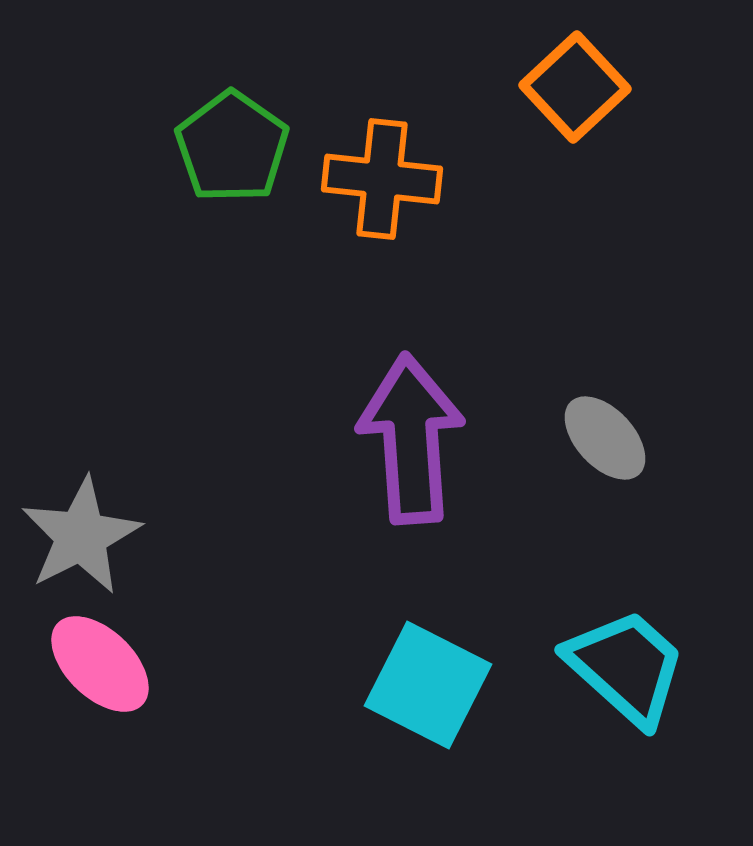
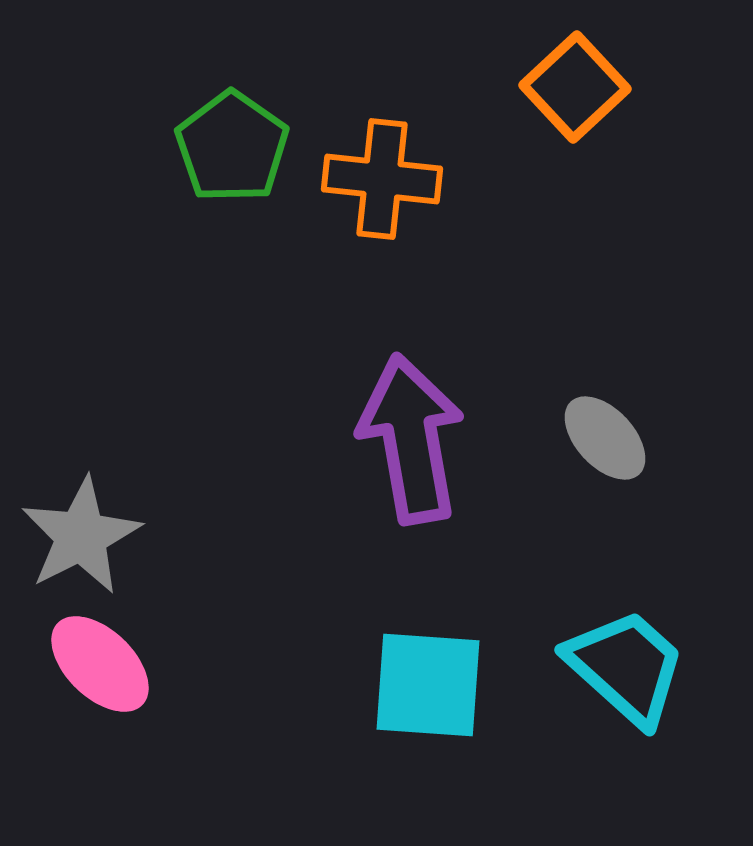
purple arrow: rotated 6 degrees counterclockwise
cyan square: rotated 23 degrees counterclockwise
